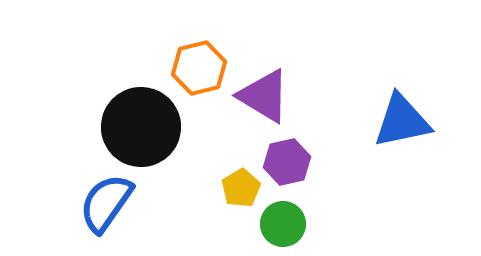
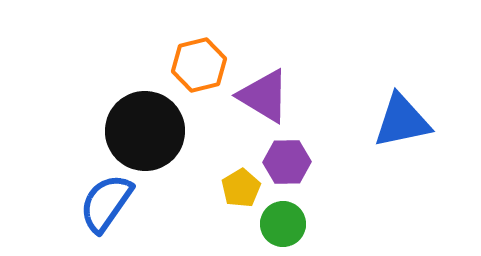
orange hexagon: moved 3 px up
black circle: moved 4 px right, 4 px down
purple hexagon: rotated 12 degrees clockwise
